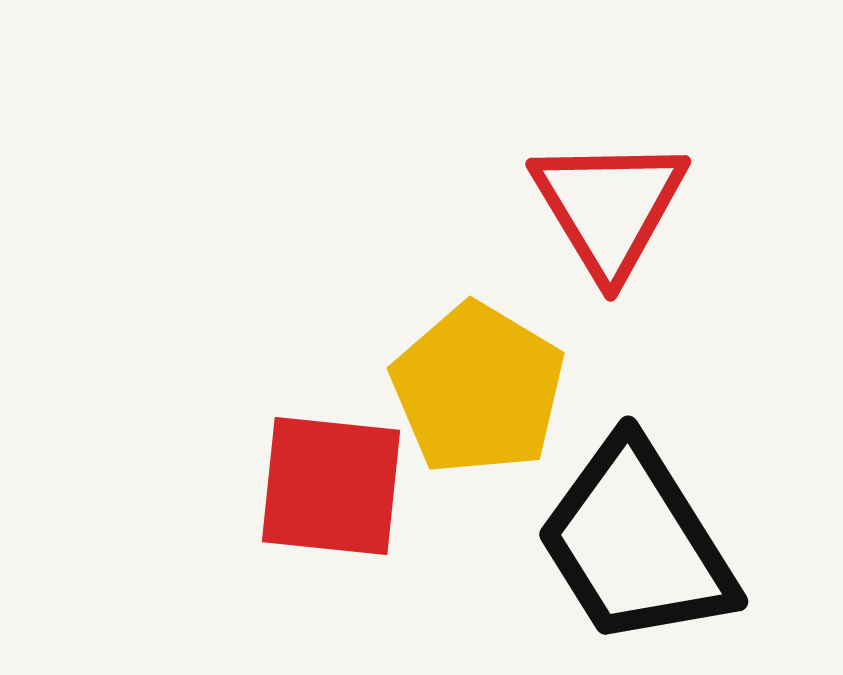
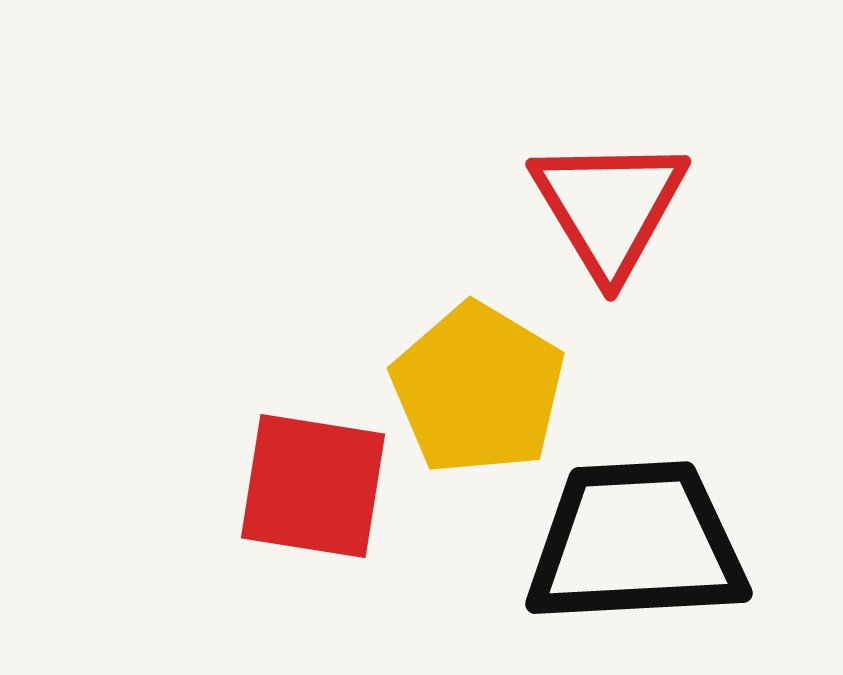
red square: moved 18 px left; rotated 3 degrees clockwise
black trapezoid: rotated 119 degrees clockwise
